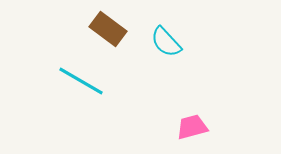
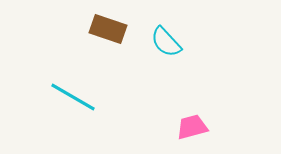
brown rectangle: rotated 18 degrees counterclockwise
cyan line: moved 8 px left, 16 px down
